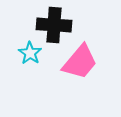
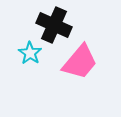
black cross: rotated 20 degrees clockwise
